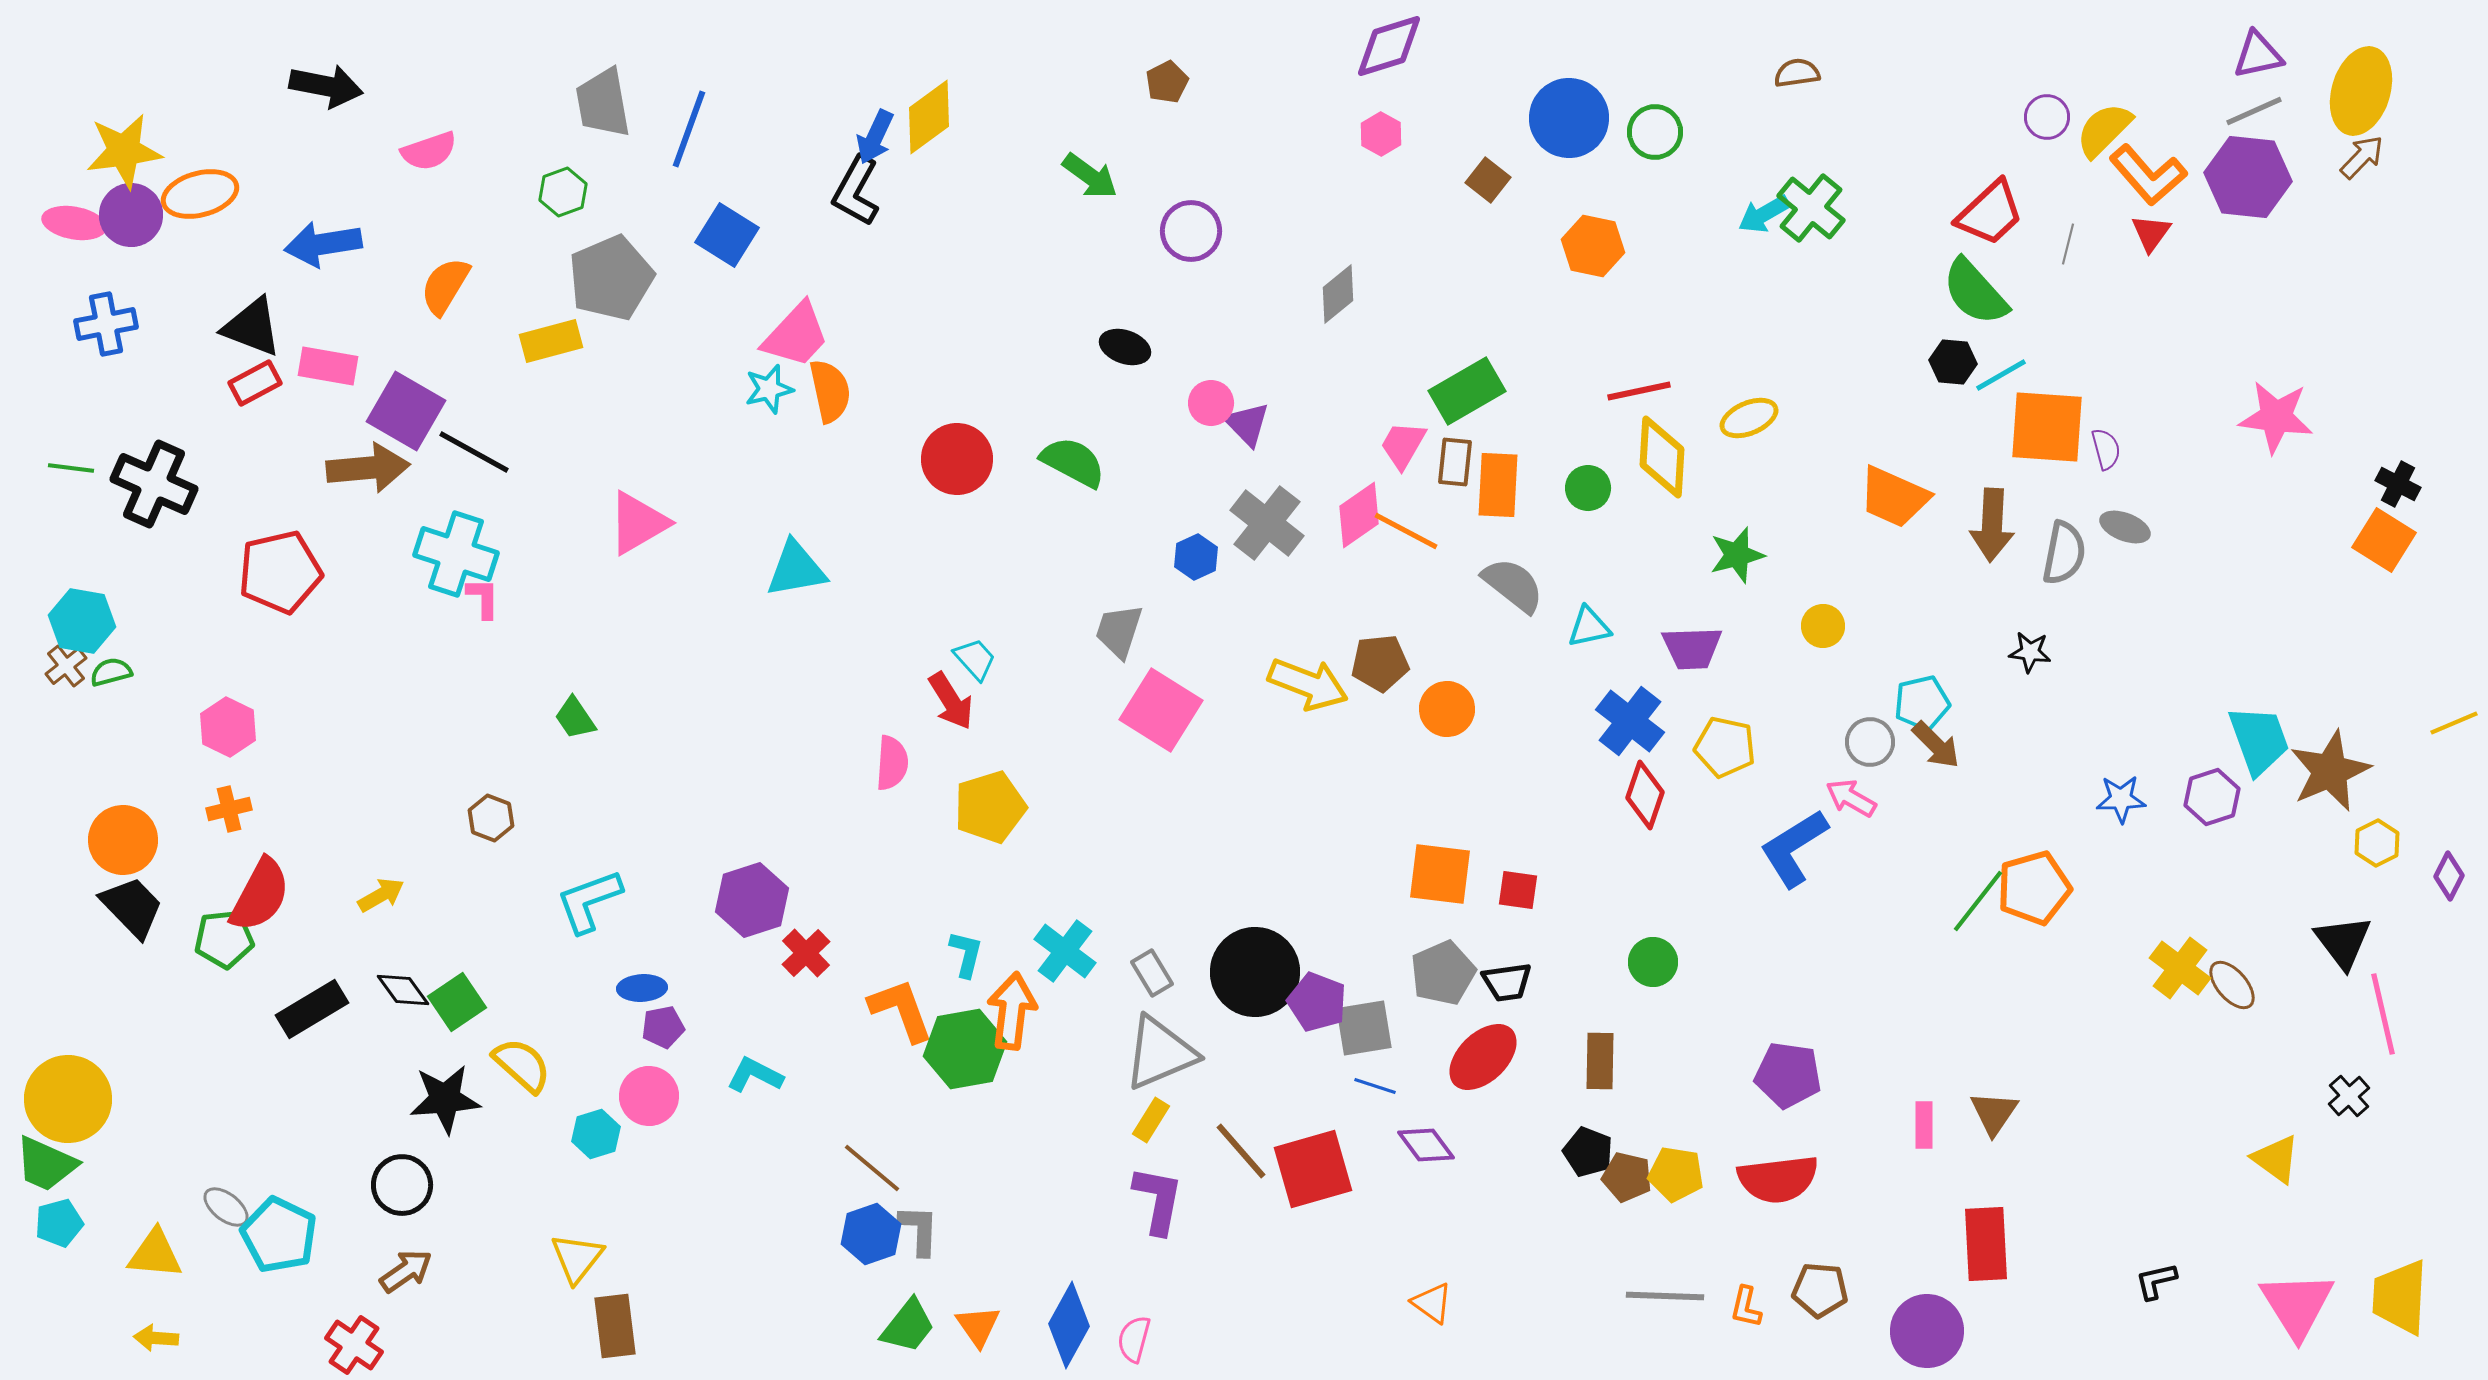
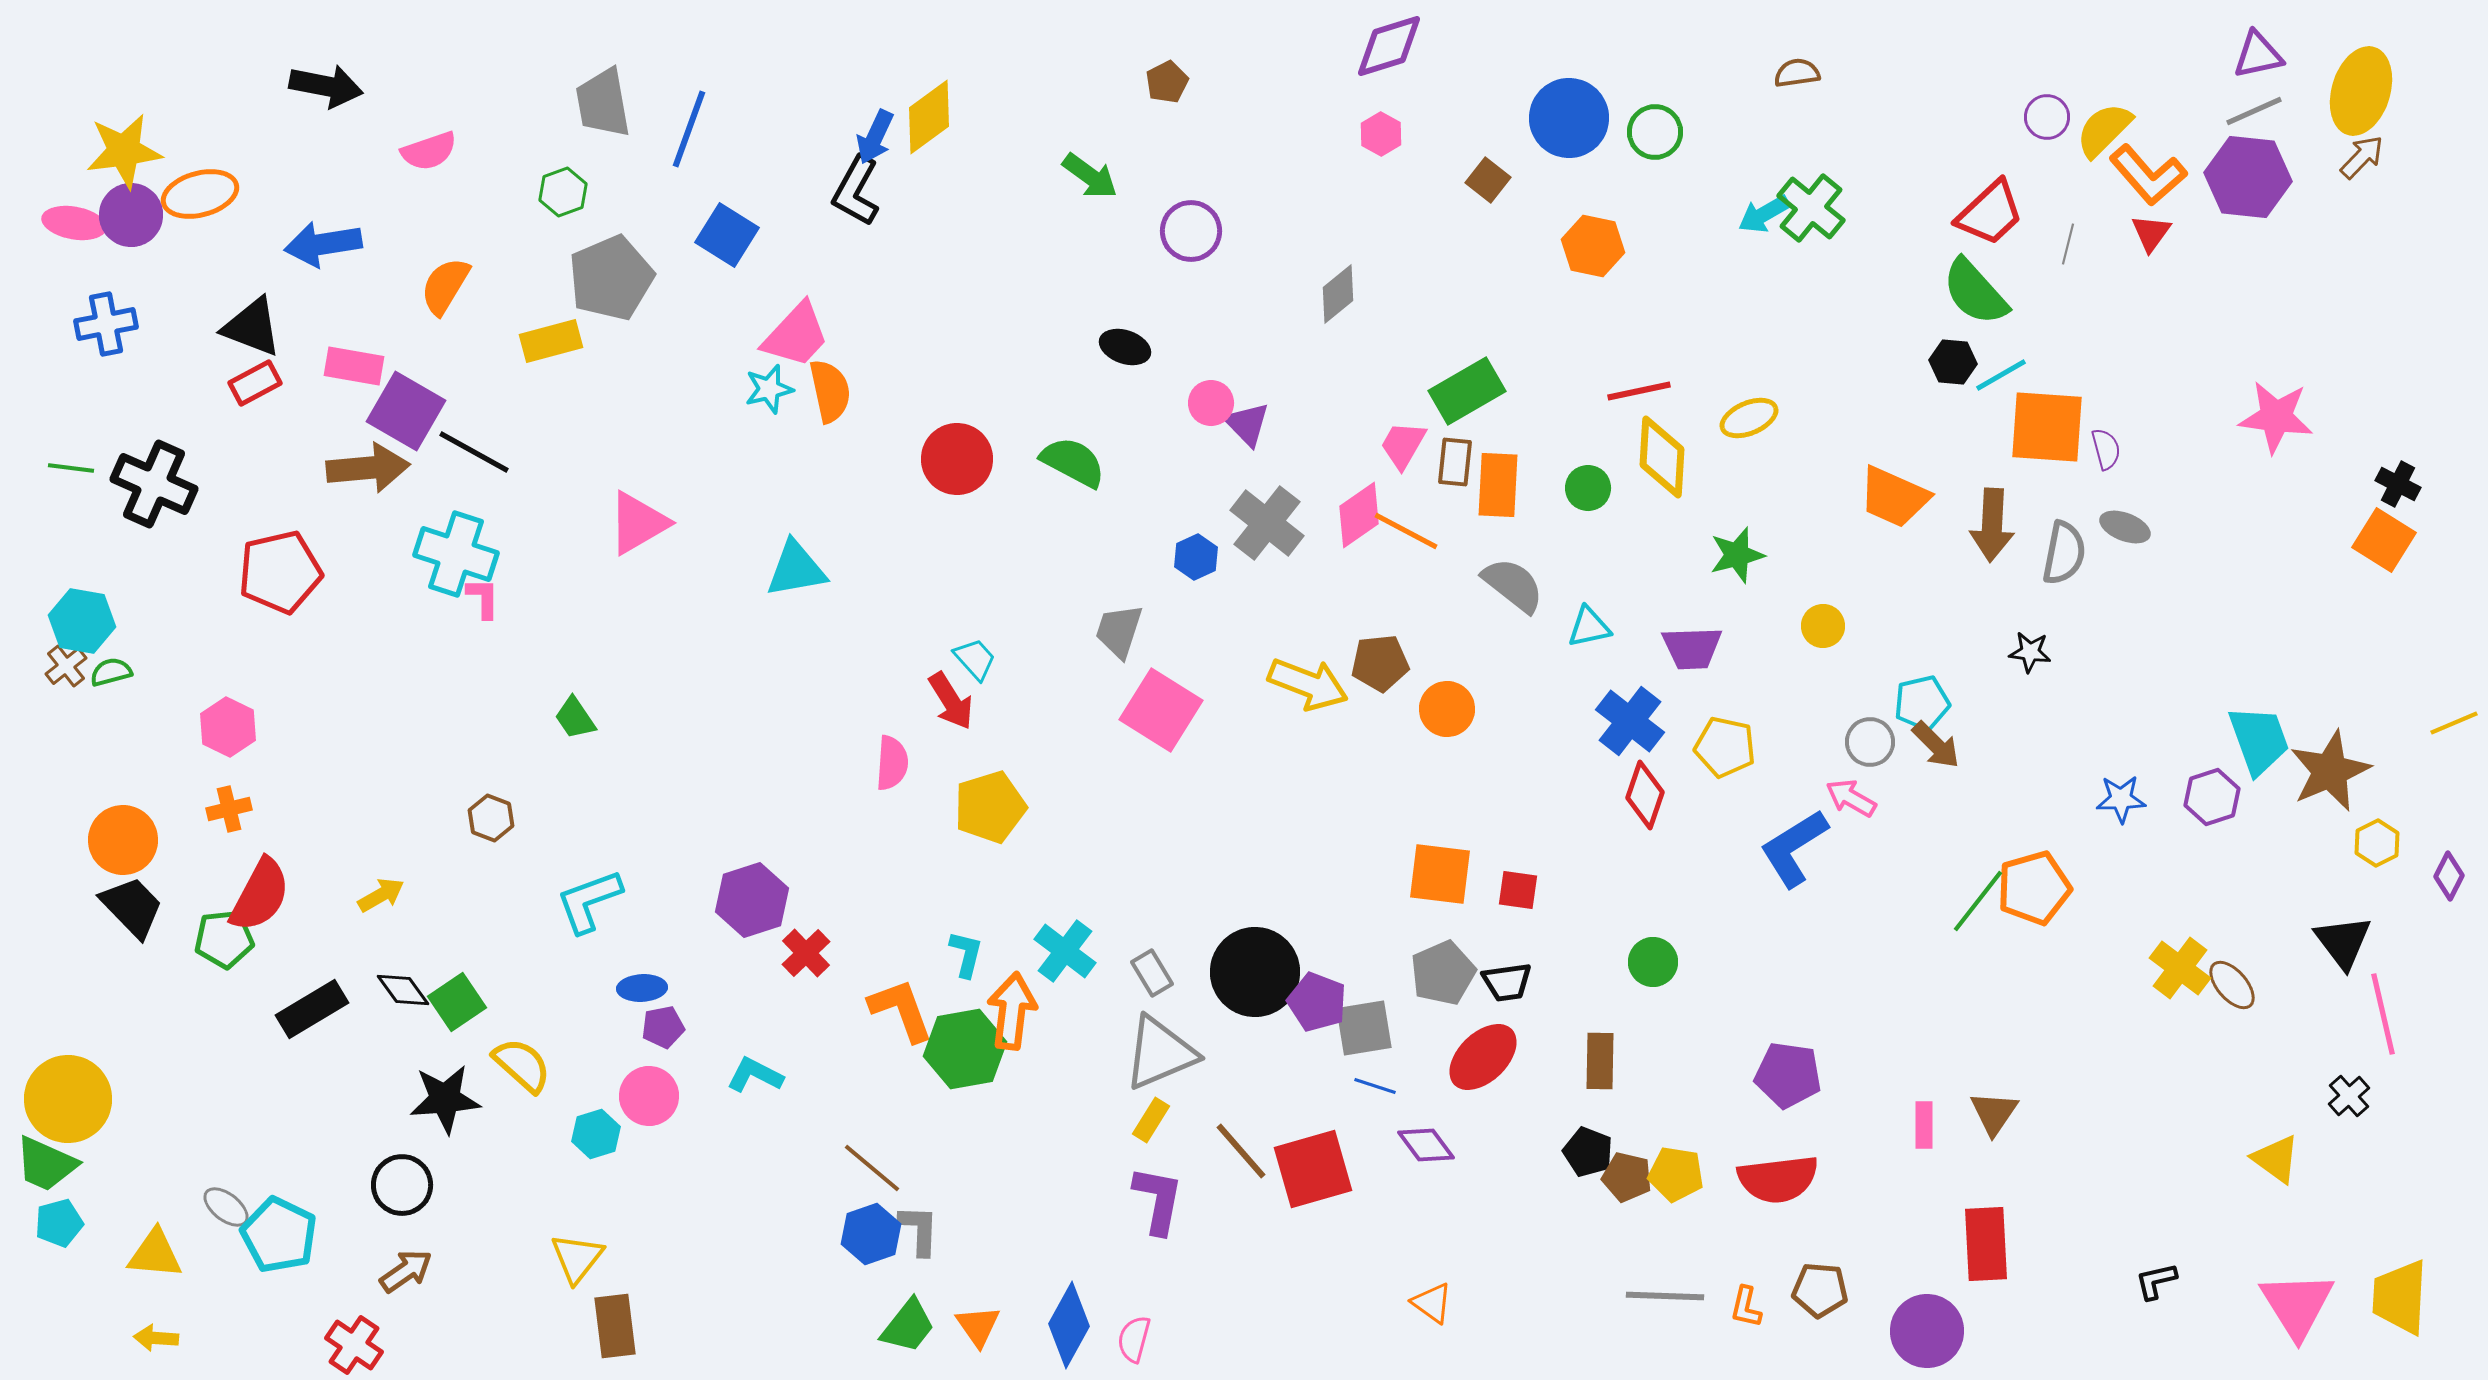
pink rectangle at (328, 366): moved 26 px right
